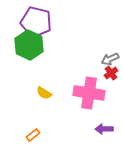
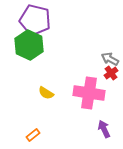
purple pentagon: moved 1 px left, 2 px up
gray arrow: rotated 54 degrees clockwise
yellow semicircle: moved 2 px right
purple arrow: rotated 66 degrees clockwise
